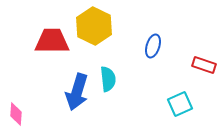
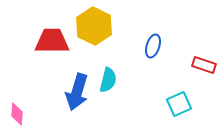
cyan semicircle: moved 1 px down; rotated 20 degrees clockwise
cyan square: moved 1 px left
pink diamond: moved 1 px right
